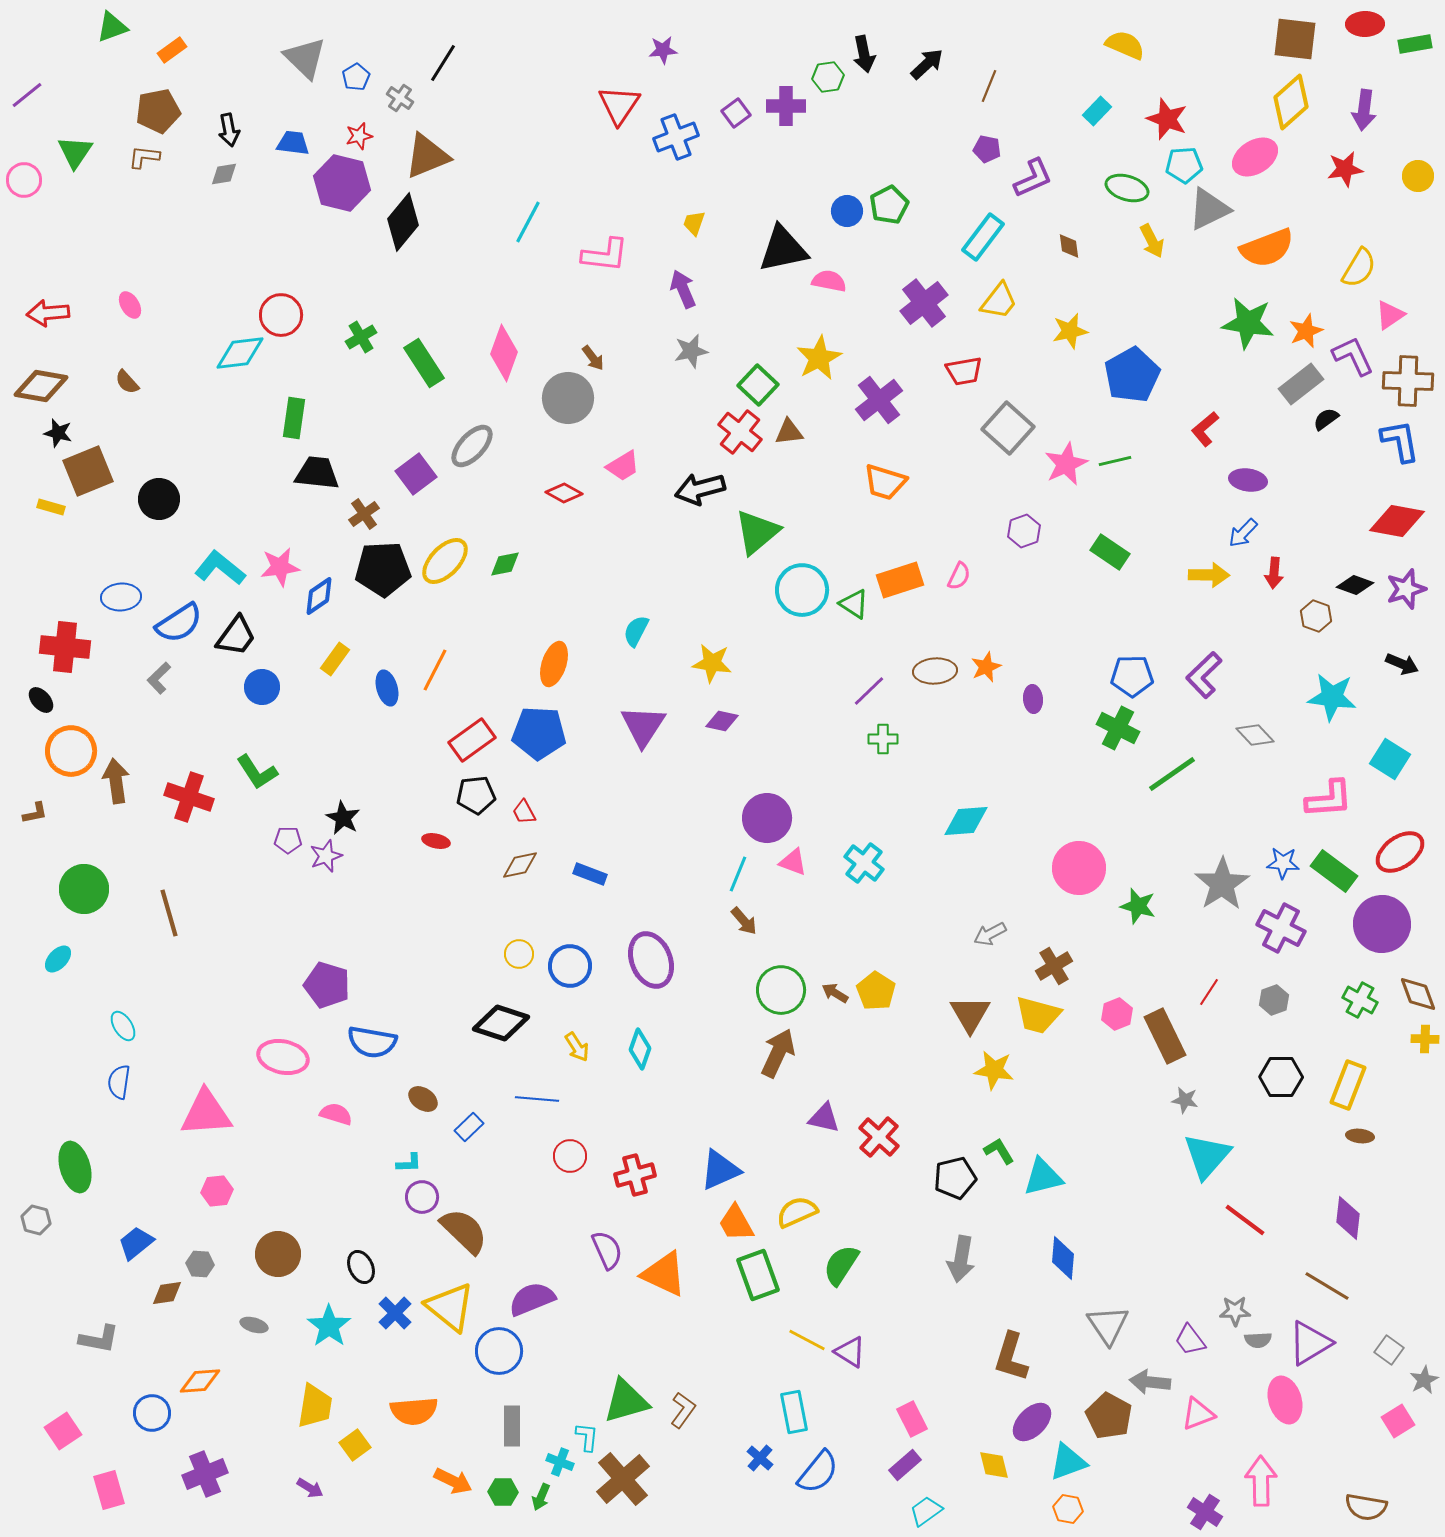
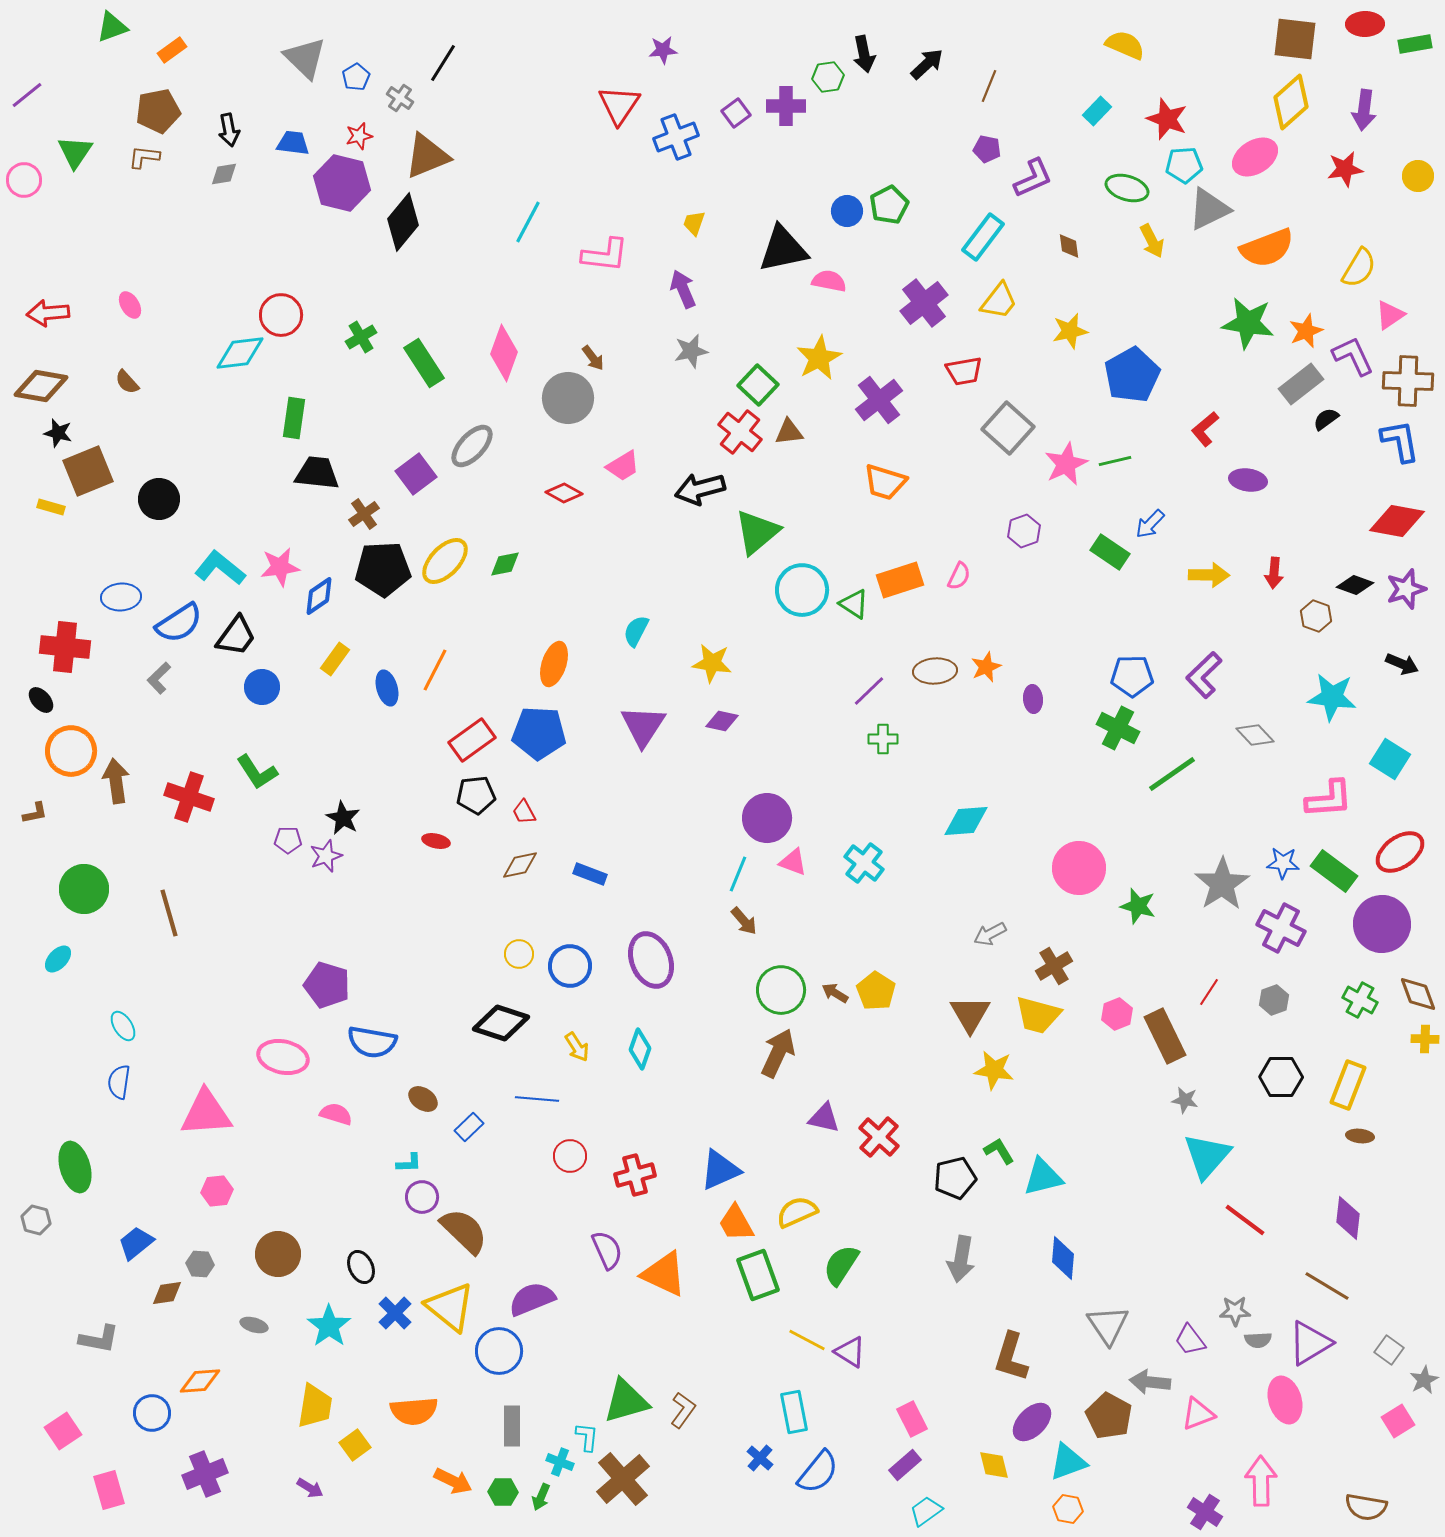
blue arrow at (1243, 533): moved 93 px left, 9 px up
